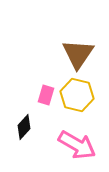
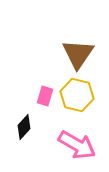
pink rectangle: moved 1 px left, 1 px down
